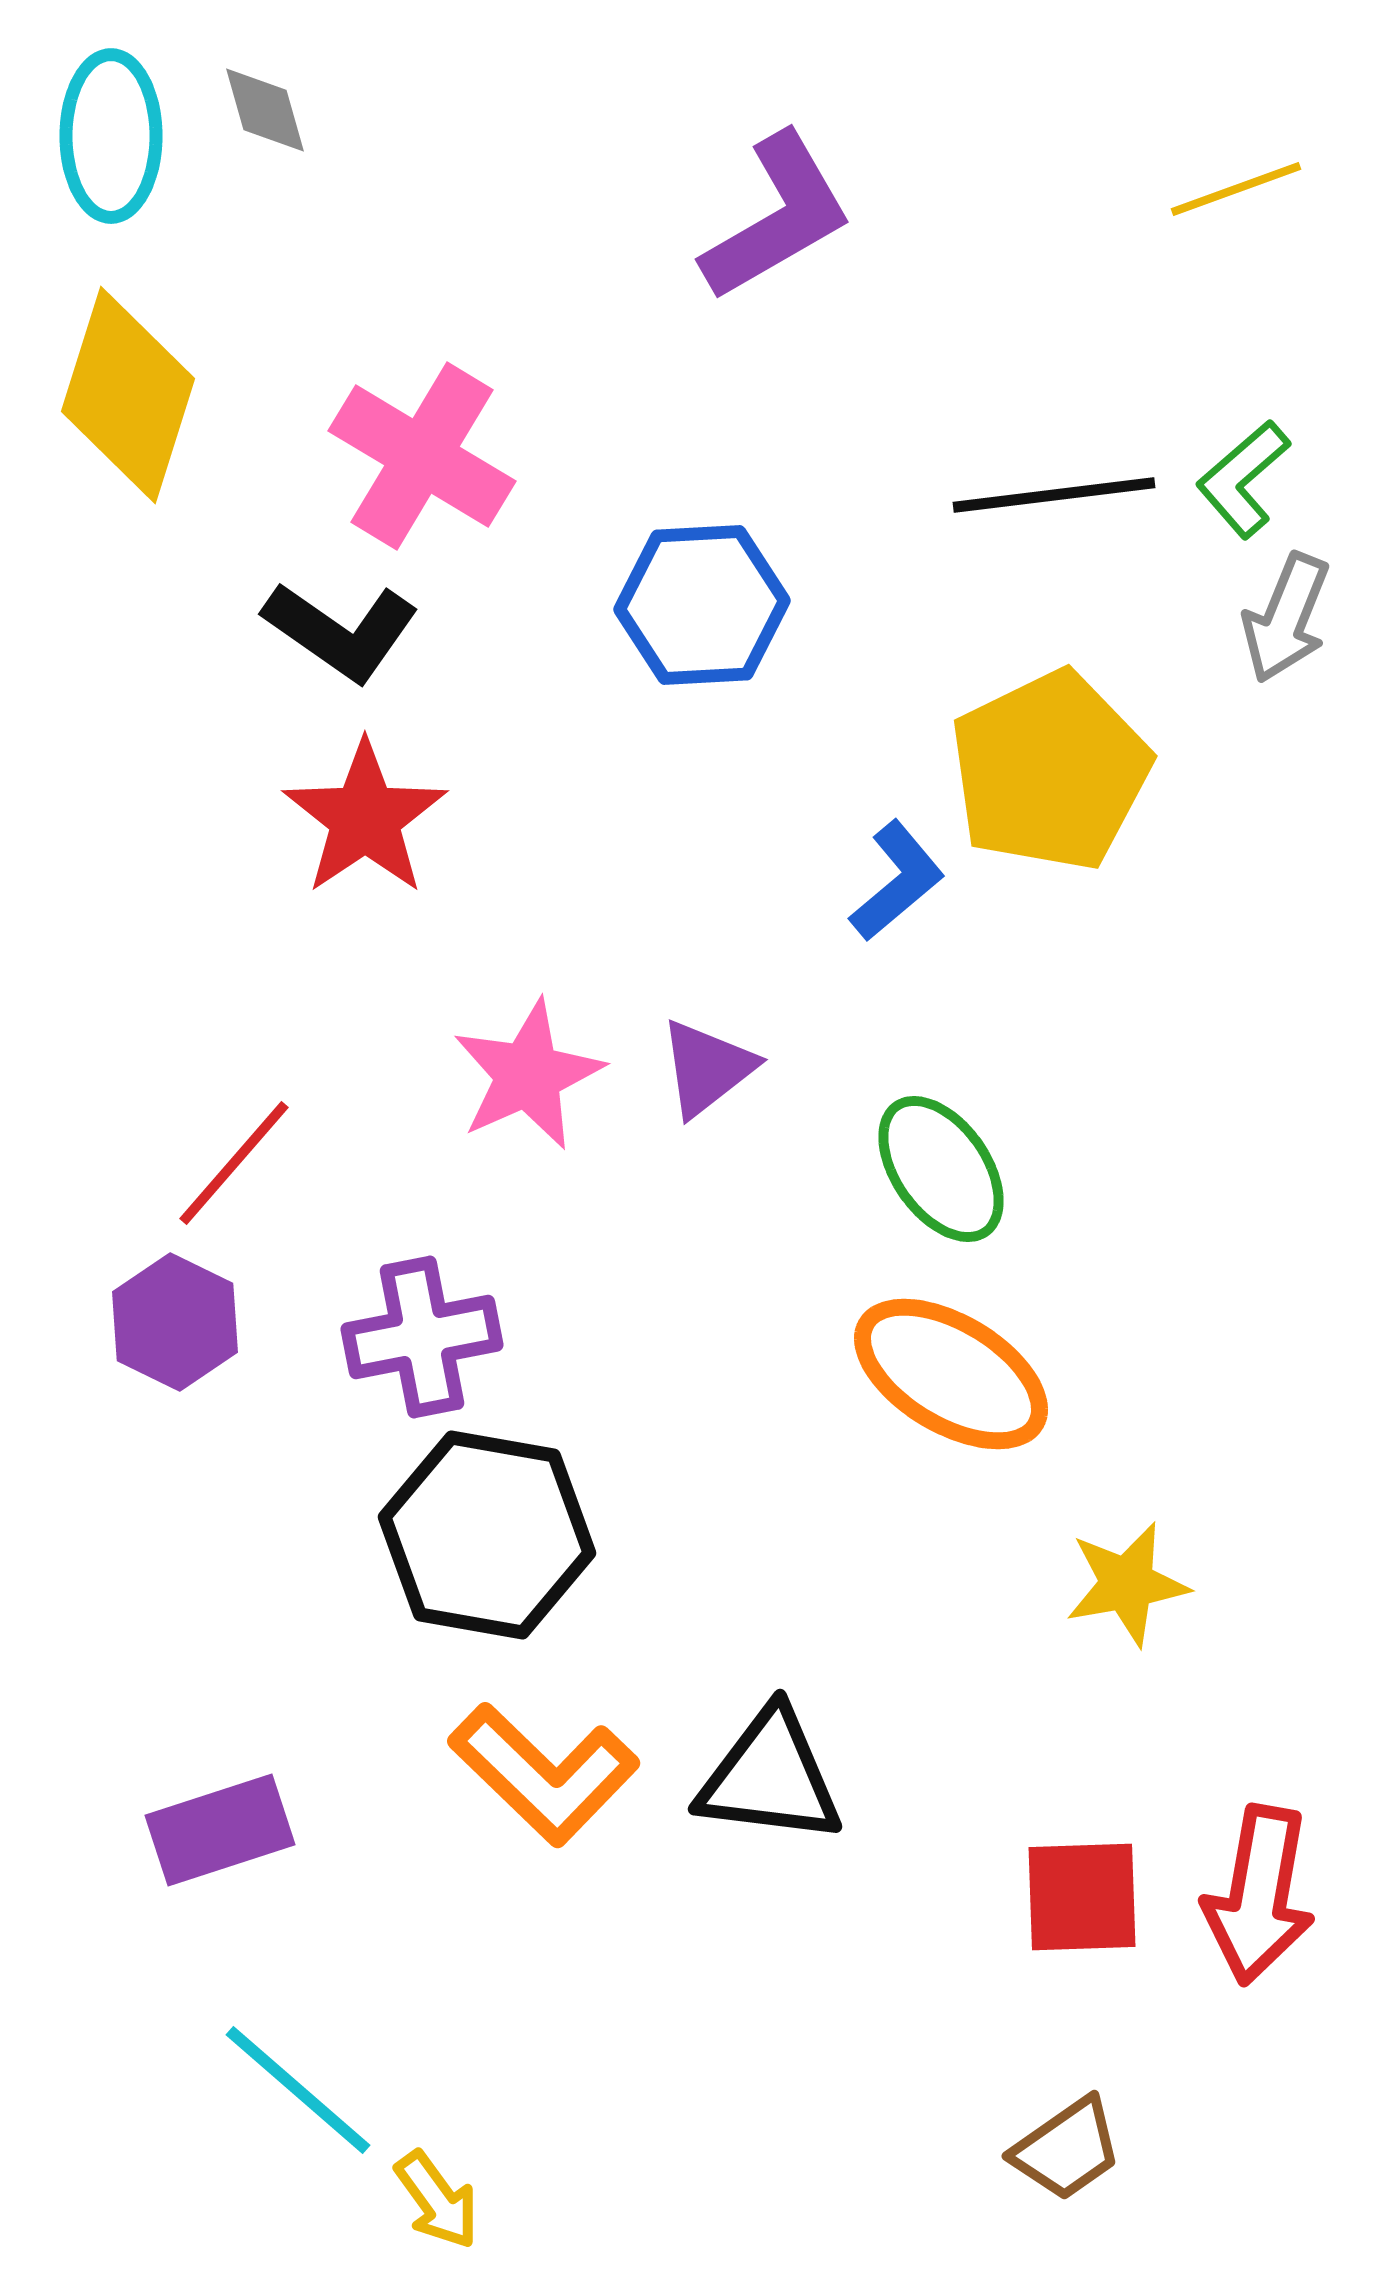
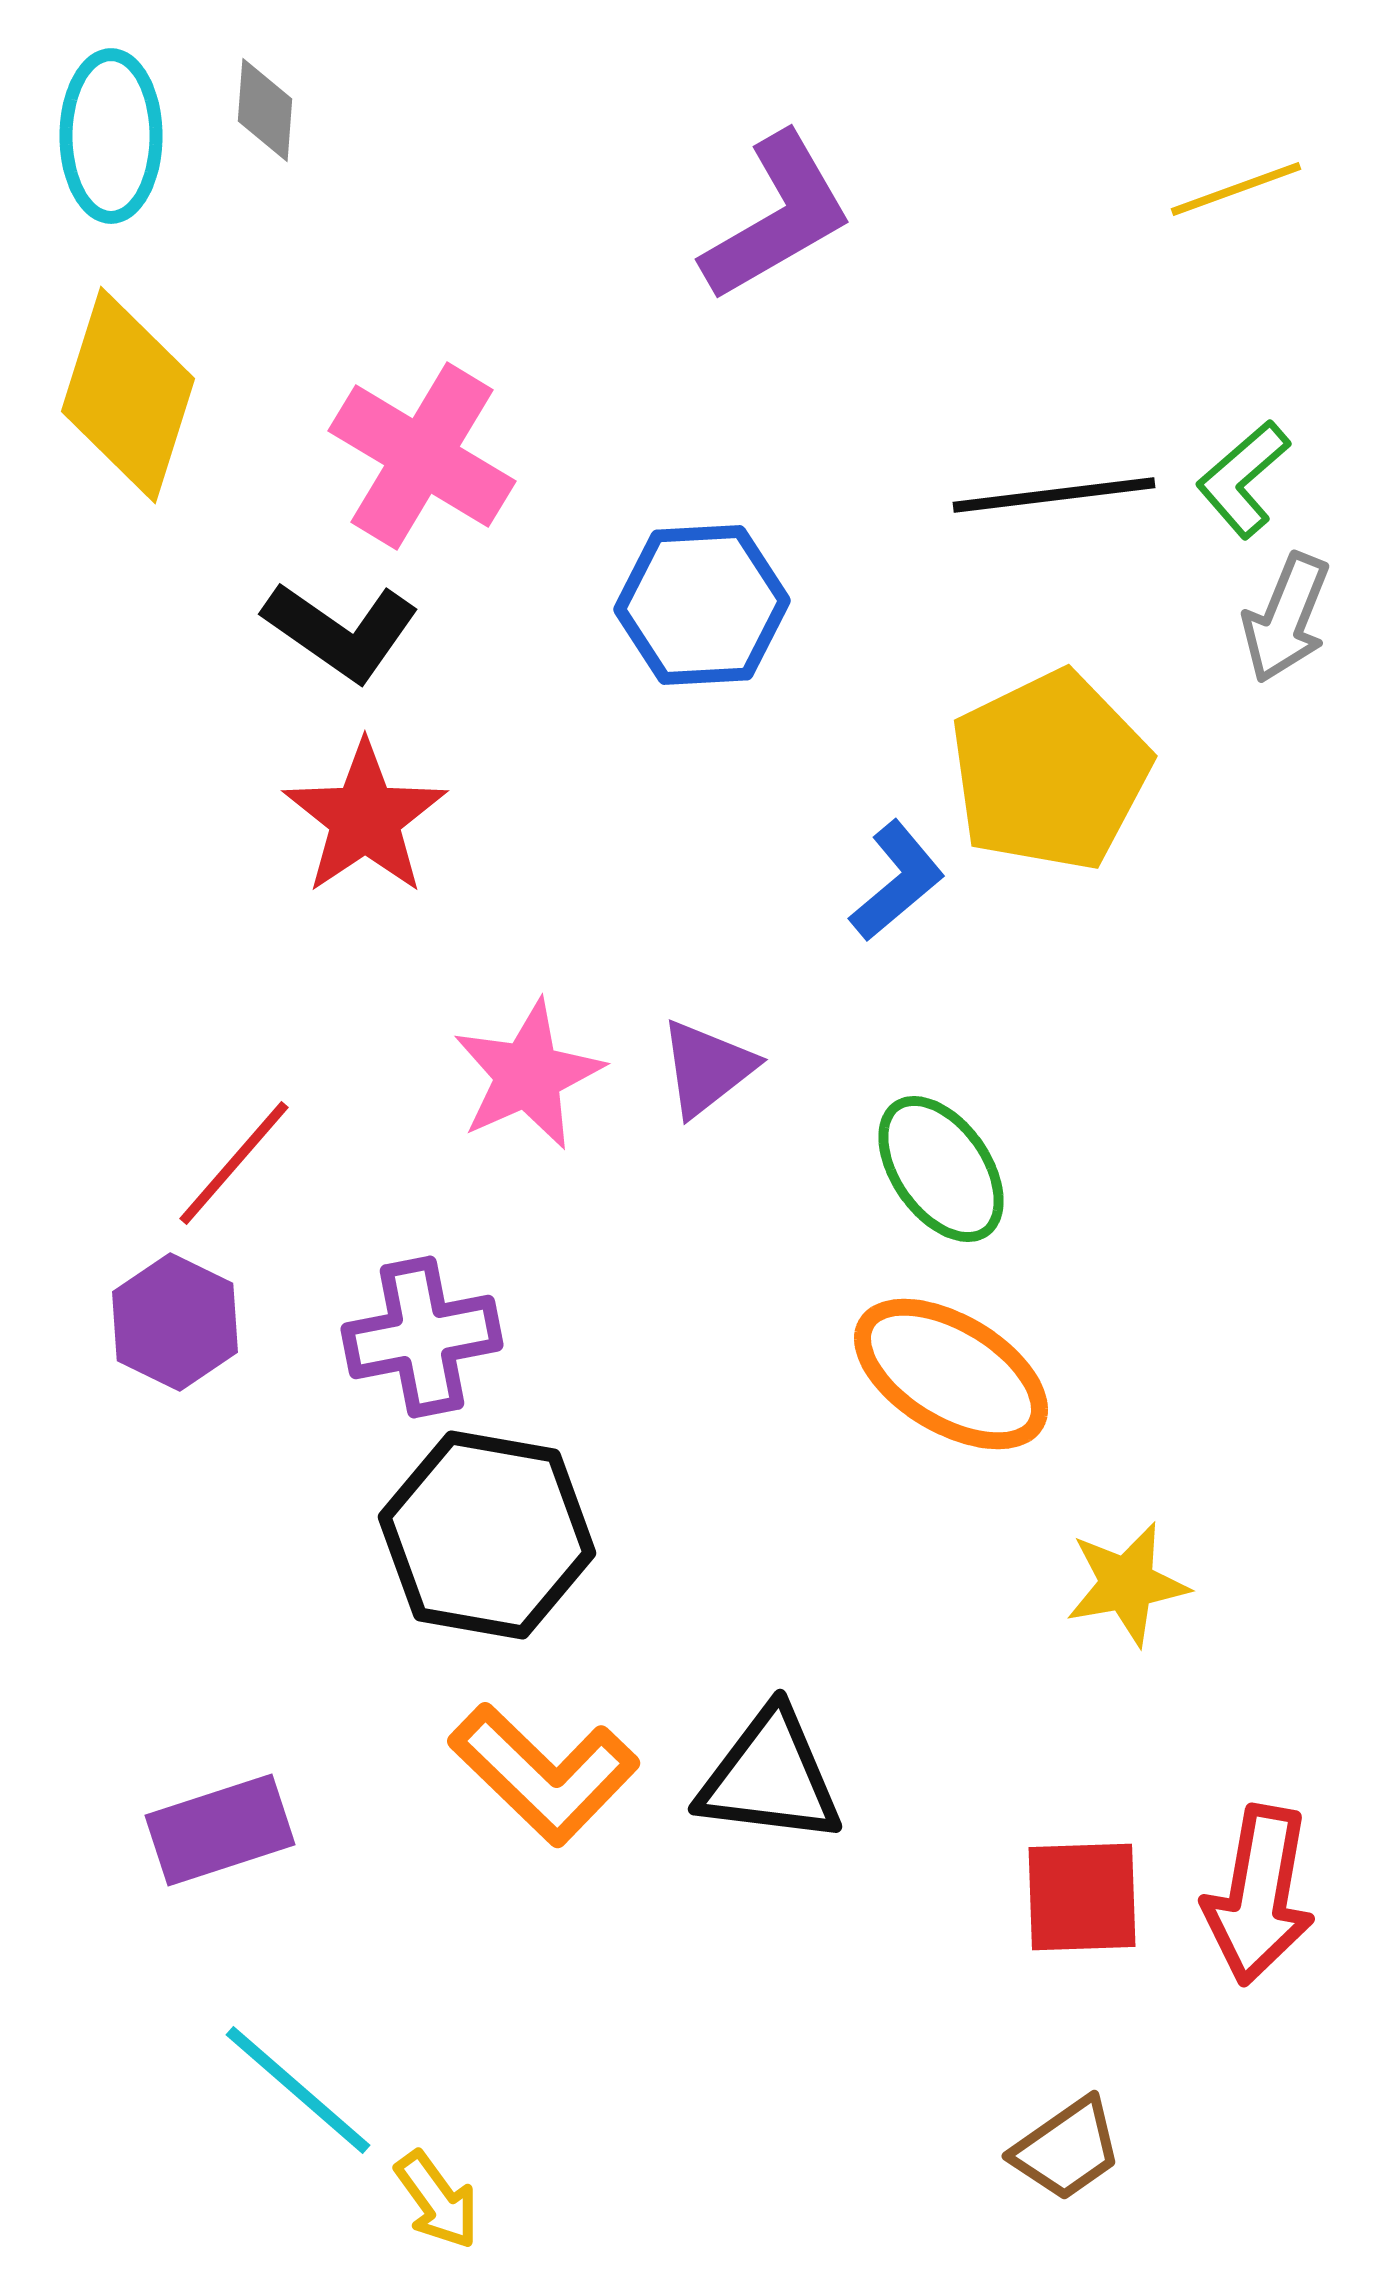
gray diamond: rotated 20 degrees clockwise
